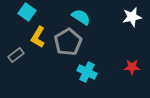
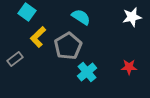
yellow L-shape: rotated 15 degrees clockwise
gray pentagon: moved 4 px down
gray rectangle: moved 1 px left, 4 px down
red star: moved 3 px left
cyan cross: rotated 24 degrees clockwise
